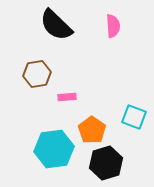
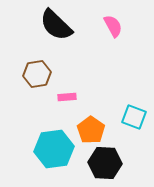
pink semicircle: rotated 25 degrees counterclockwise
orange pentagon: moved 1 px left
black hexagon: moved 1 px left; rotated 20 degrees clockwise
